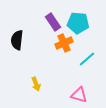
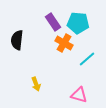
orange cross: rotated 36 degrees counterclockwise
